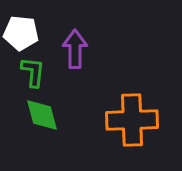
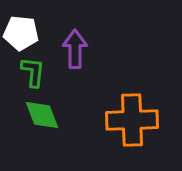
green diamond: rotated 6 degrees counterclockwise
